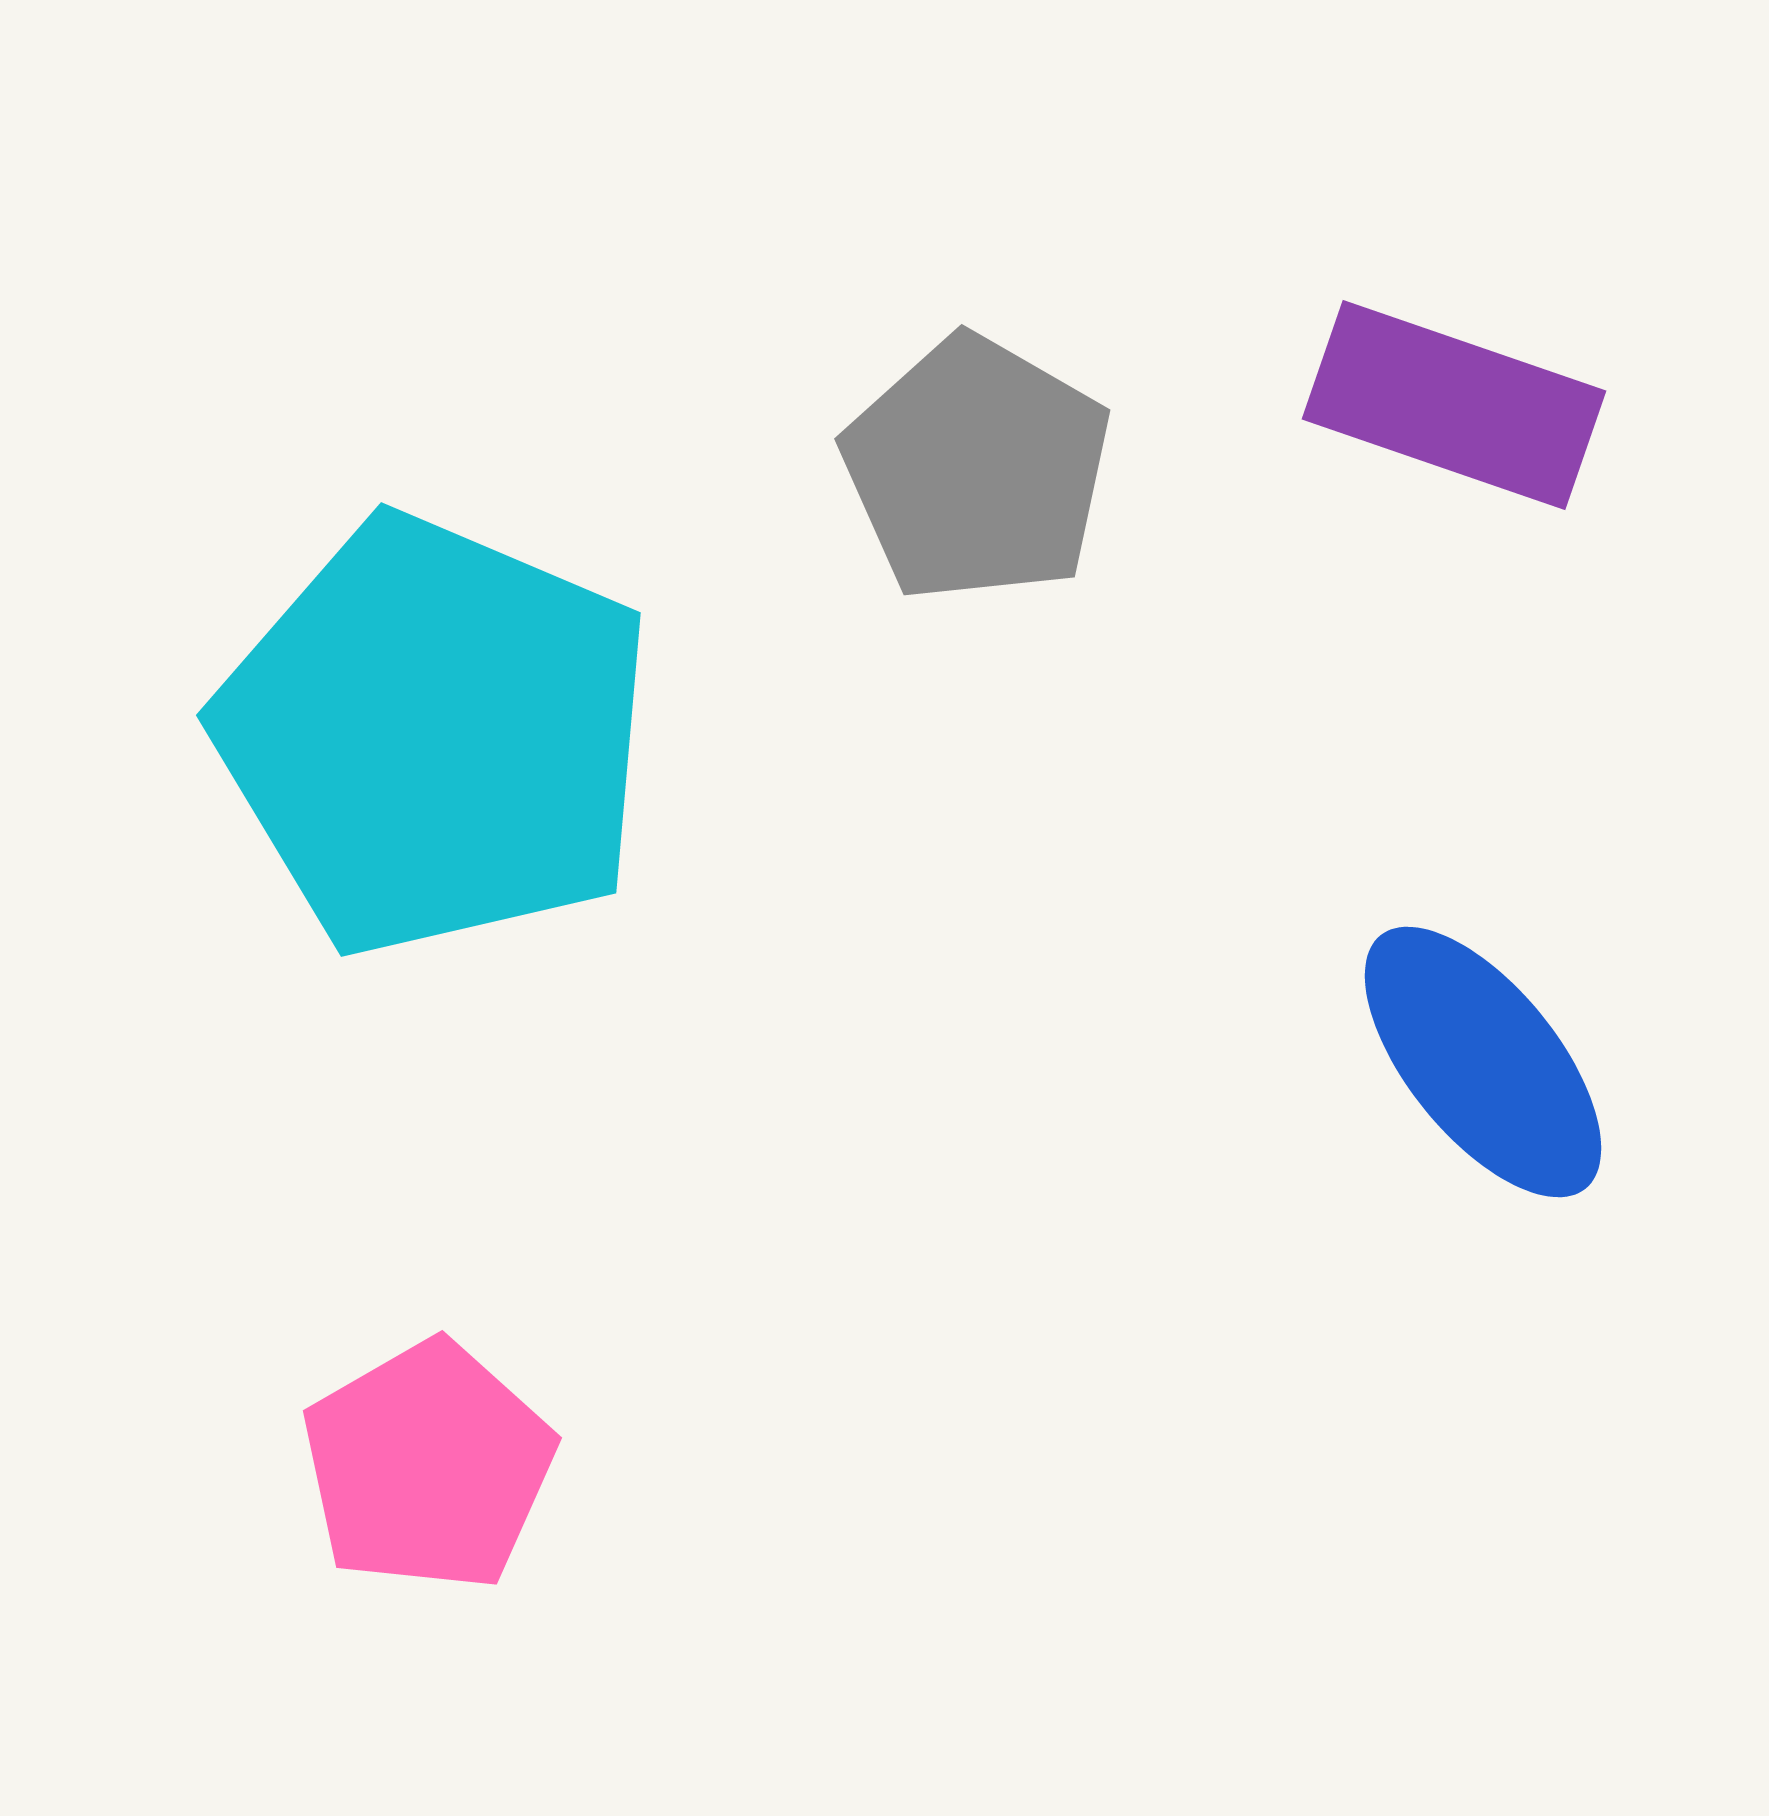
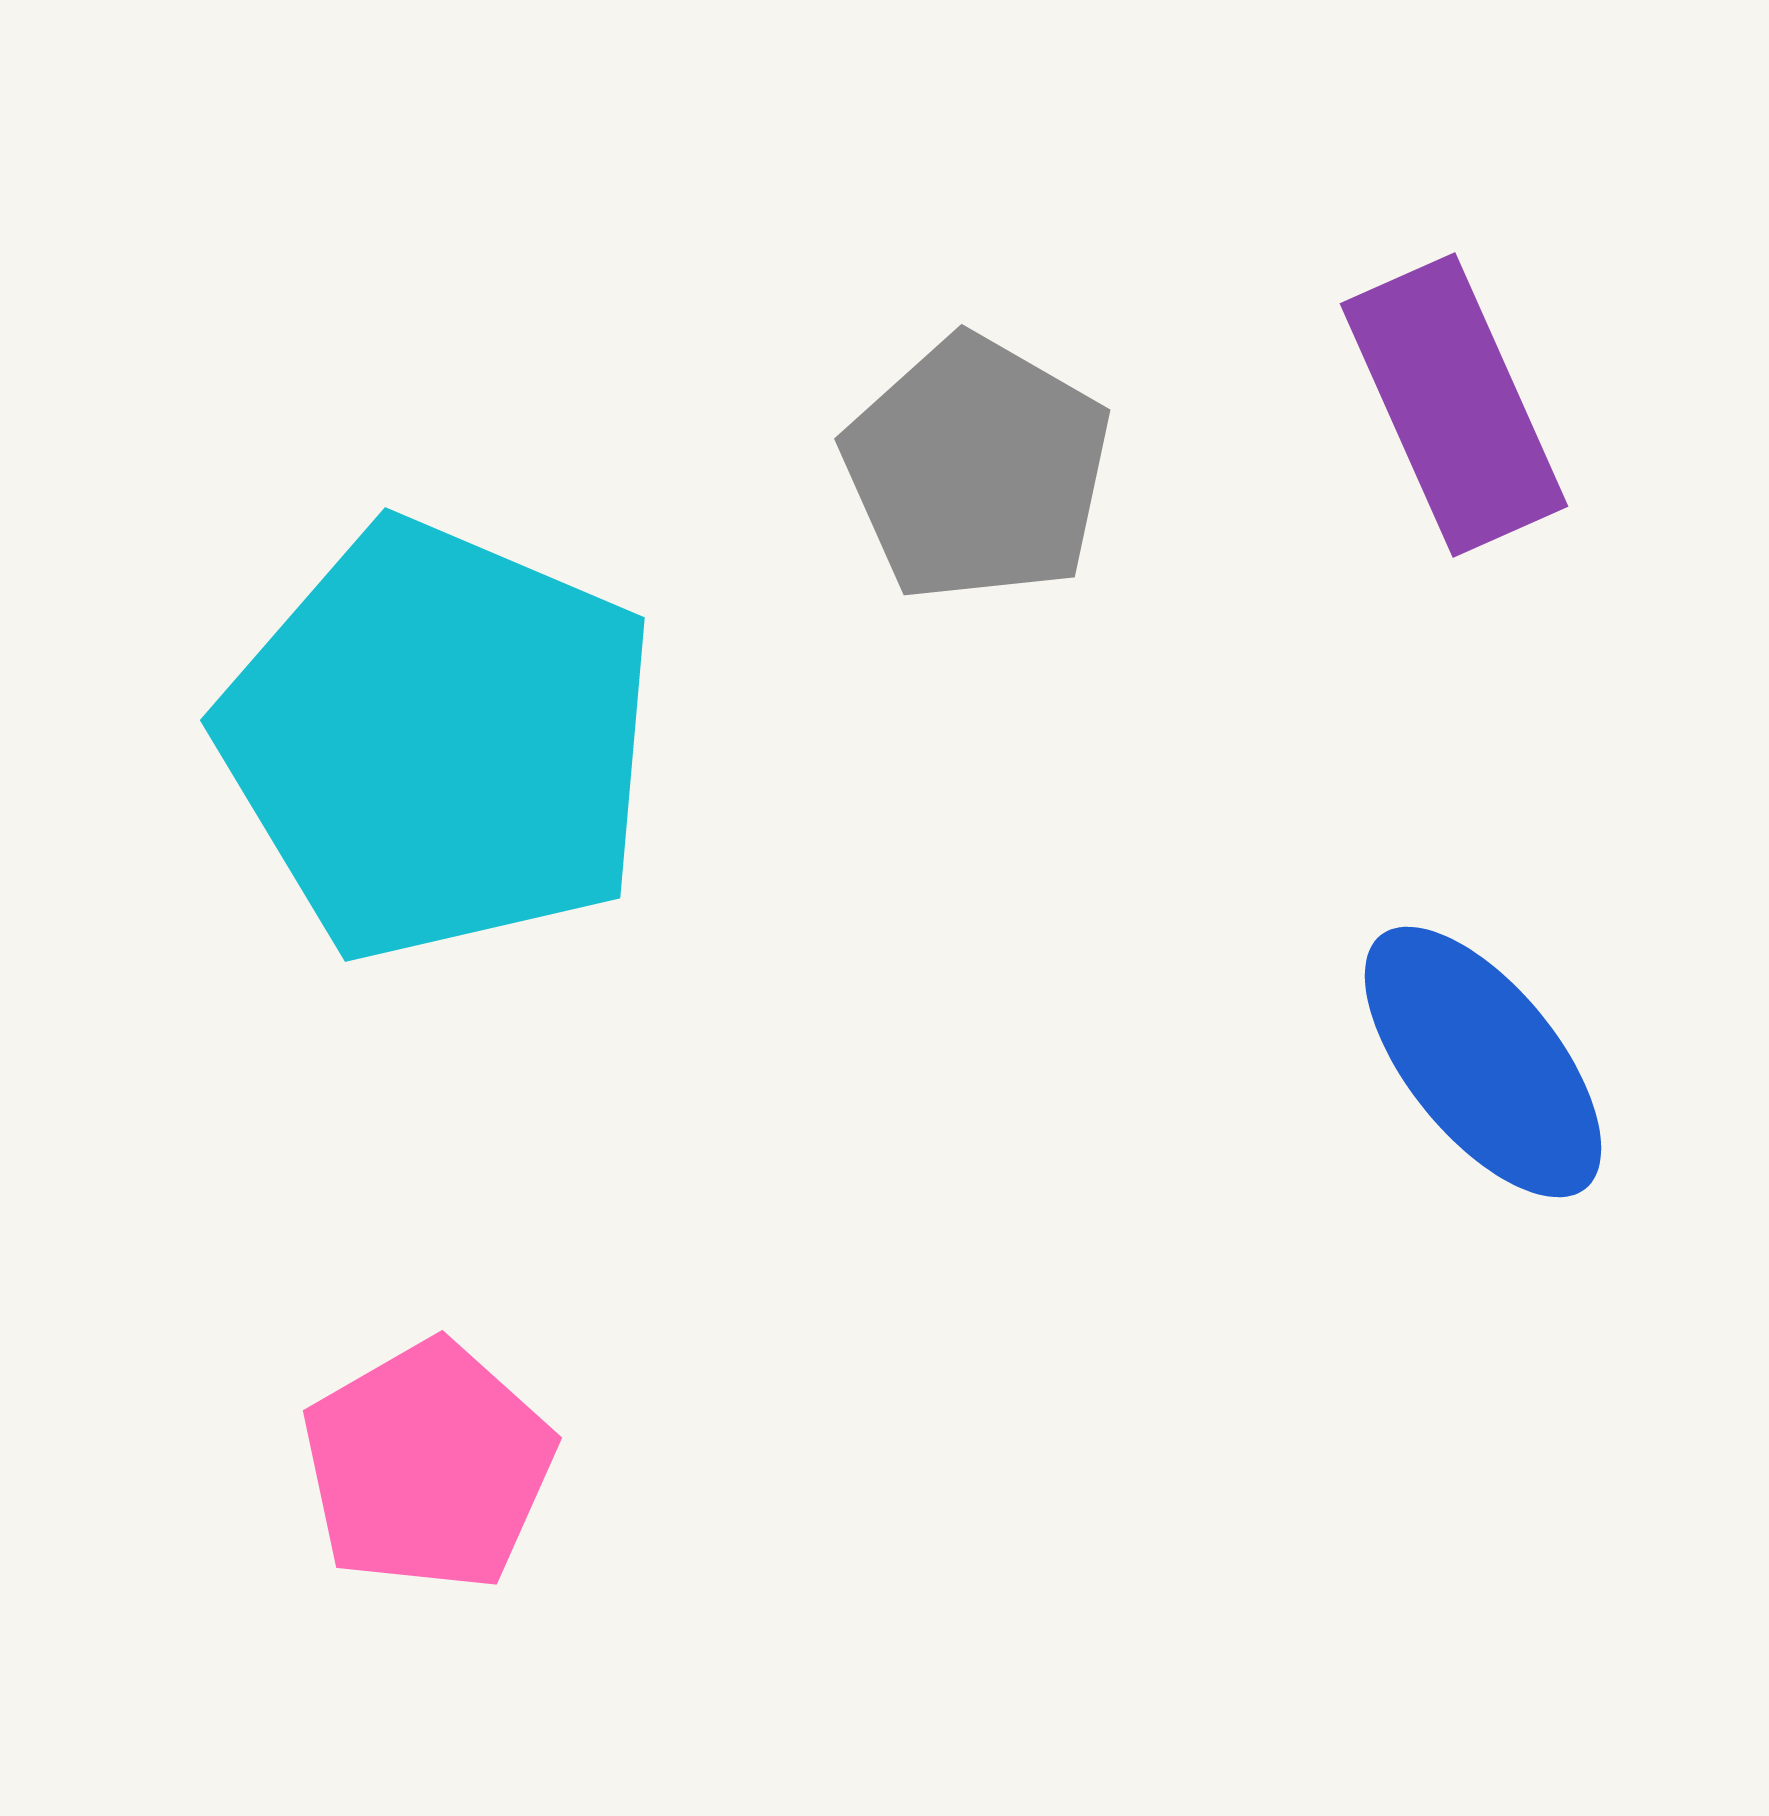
purple rectangle: rotated 47 degrees clockwise
cyan pentagon: moved 4 px right, 5 px down
